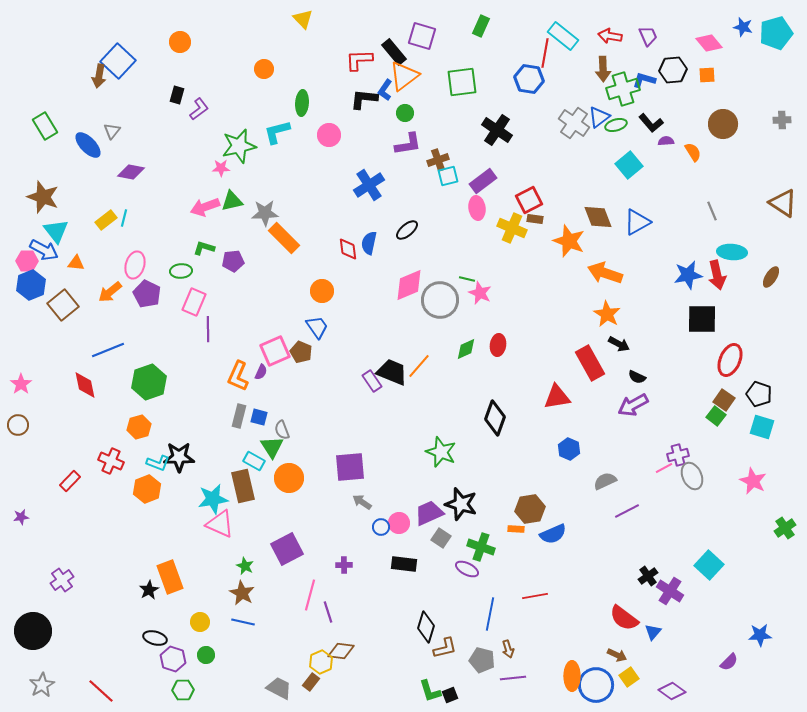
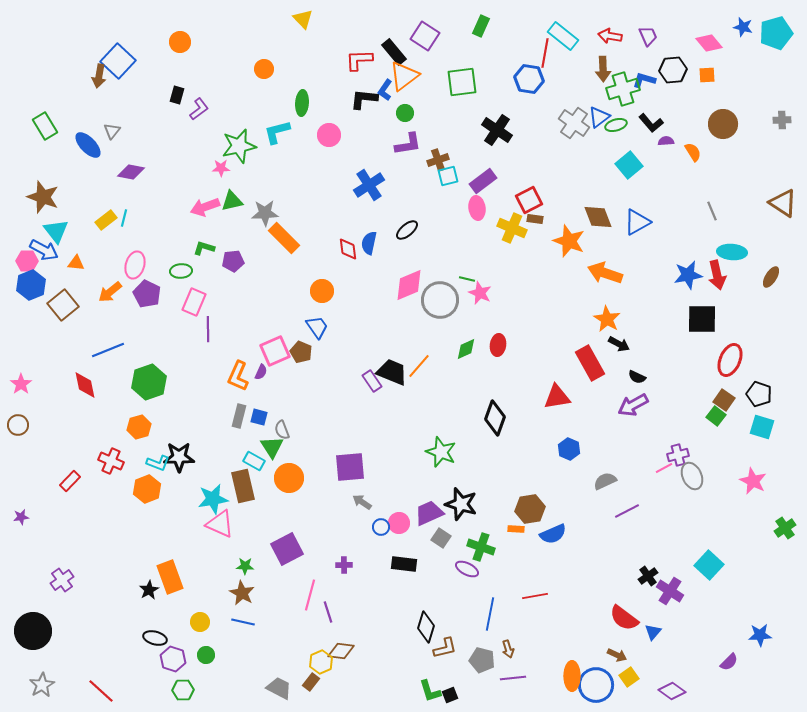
purple square at (422, 36): moved 3 px right; rotated 16 degrees clockwise
orange star at (607, 314): moved 5 px down
green star at (245, 566): rotated 24 degrees counterclockwise
